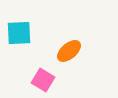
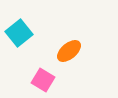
cyan square: rotated 36 degrees counterclockwise
